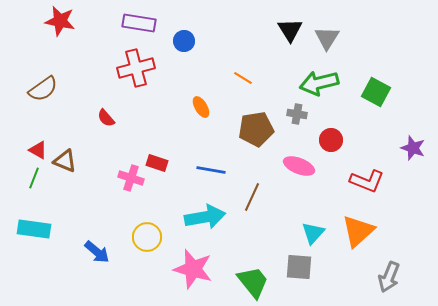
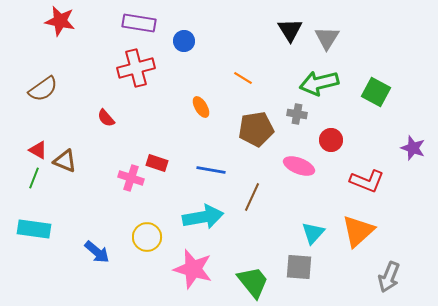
cyan arrow: moved 2 px left
